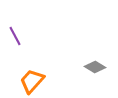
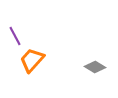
orange trapezoid: moved 21 px up
